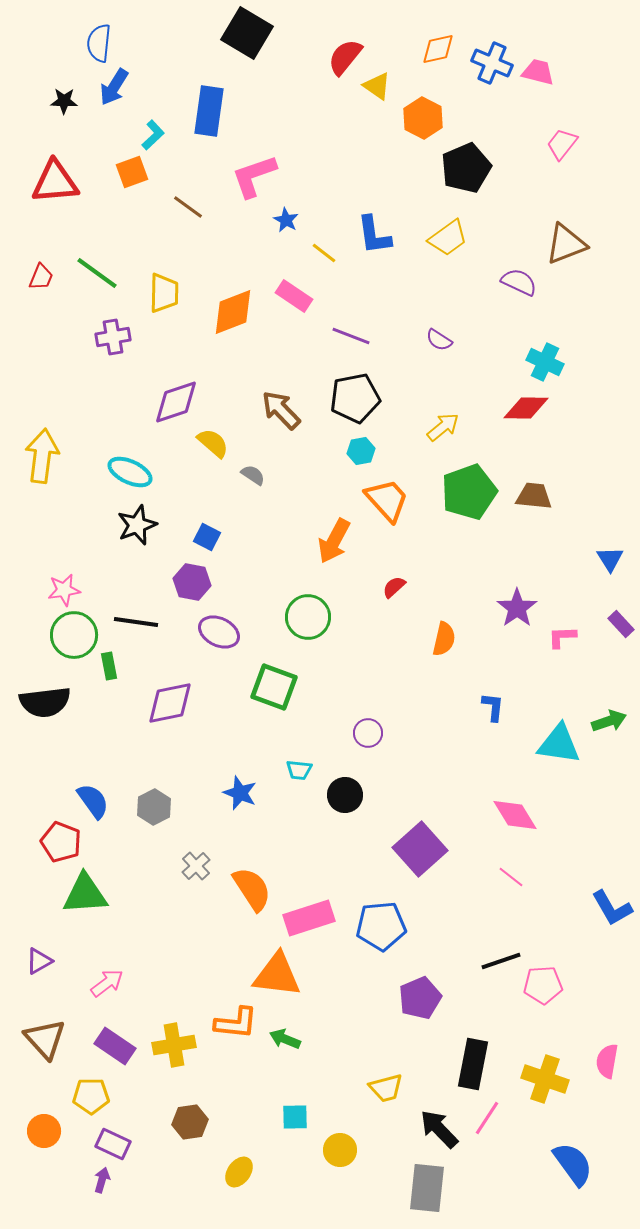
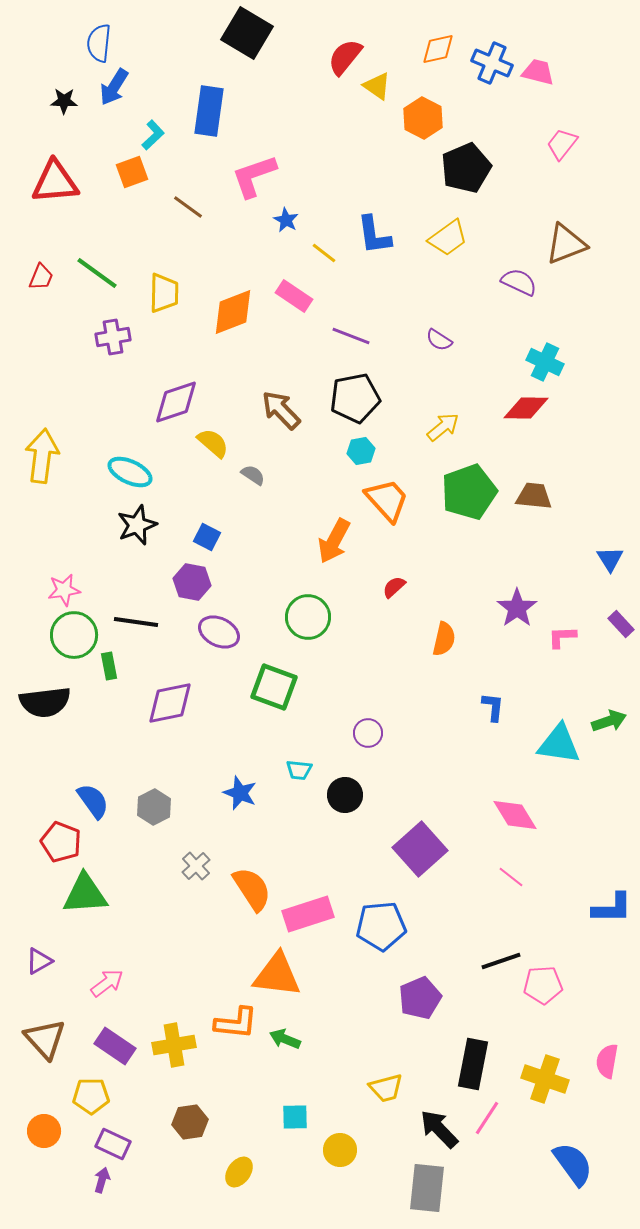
blue L-shape at (612, 908): rotated 60 degrees counterclockwise
pink rectangle at (309, 918): moved 1 px left, 4 px up
